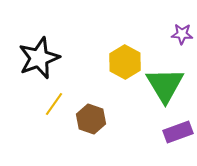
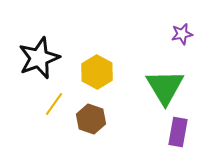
purple star: rotated 15 degrees counterclockwise
yellow hexagon: moved 28 px left, 10 px down
green triangle: moved 2 px down
purple rectangle: rotated 60 degrees counterclockwise
